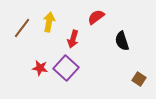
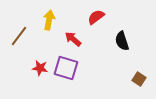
yellow arrow: moved 2 px up
brown line: moved 3 px left, 8 px down
red arrow: rotated 114 degrees clockwise
purple square: rotated 25 degrees counterclockwise
